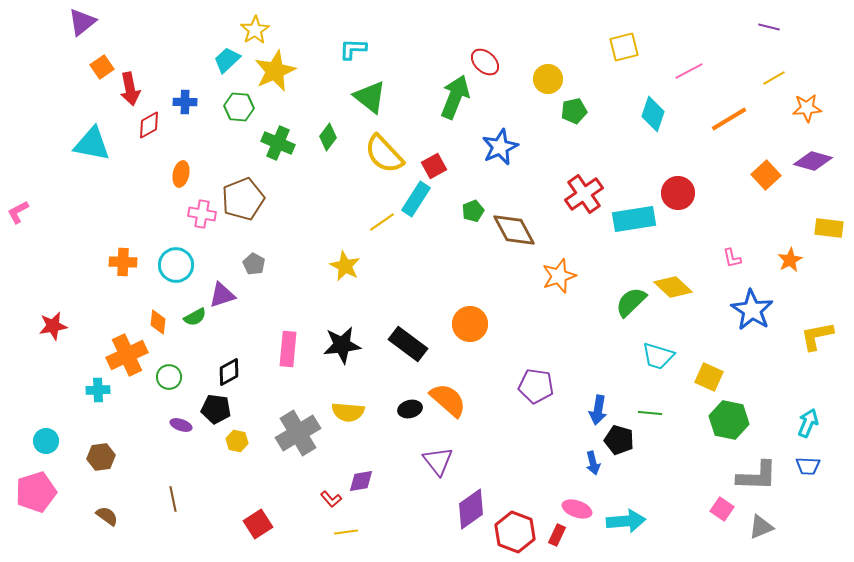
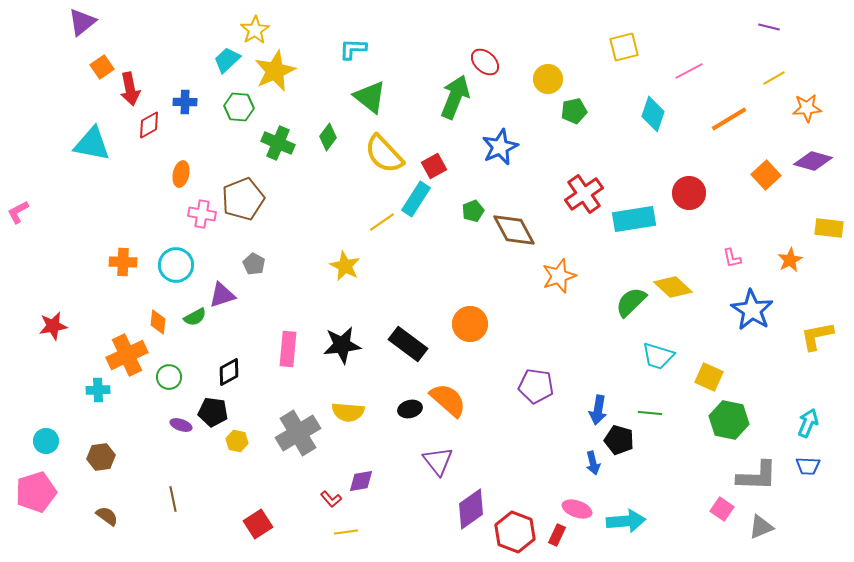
red circle at (678, 193): moved 11 px right
black pentagon at (216, 409): moved 3 px left, 3 px down
